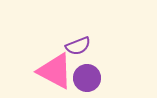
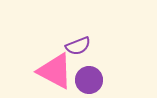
purple circle: moved 2 px right, 2 px down
